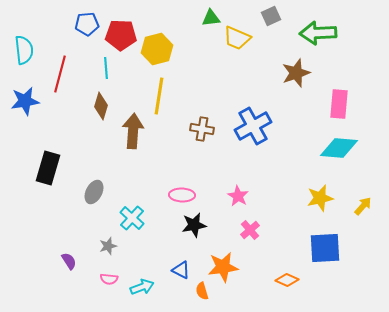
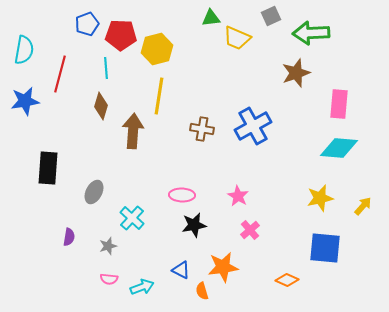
blue pentagon: rotated 15 degrees counterclockwise
green arrow: moved 7 px left
cyan semicircle: rotated 16 degrees clockwise
black rectangle: rotated 12 degrees counterclockwise
blue square: rotated 8 degrees clockwise
purple semicircle: moved 24 px up; rotated 42 degrees clockwise
